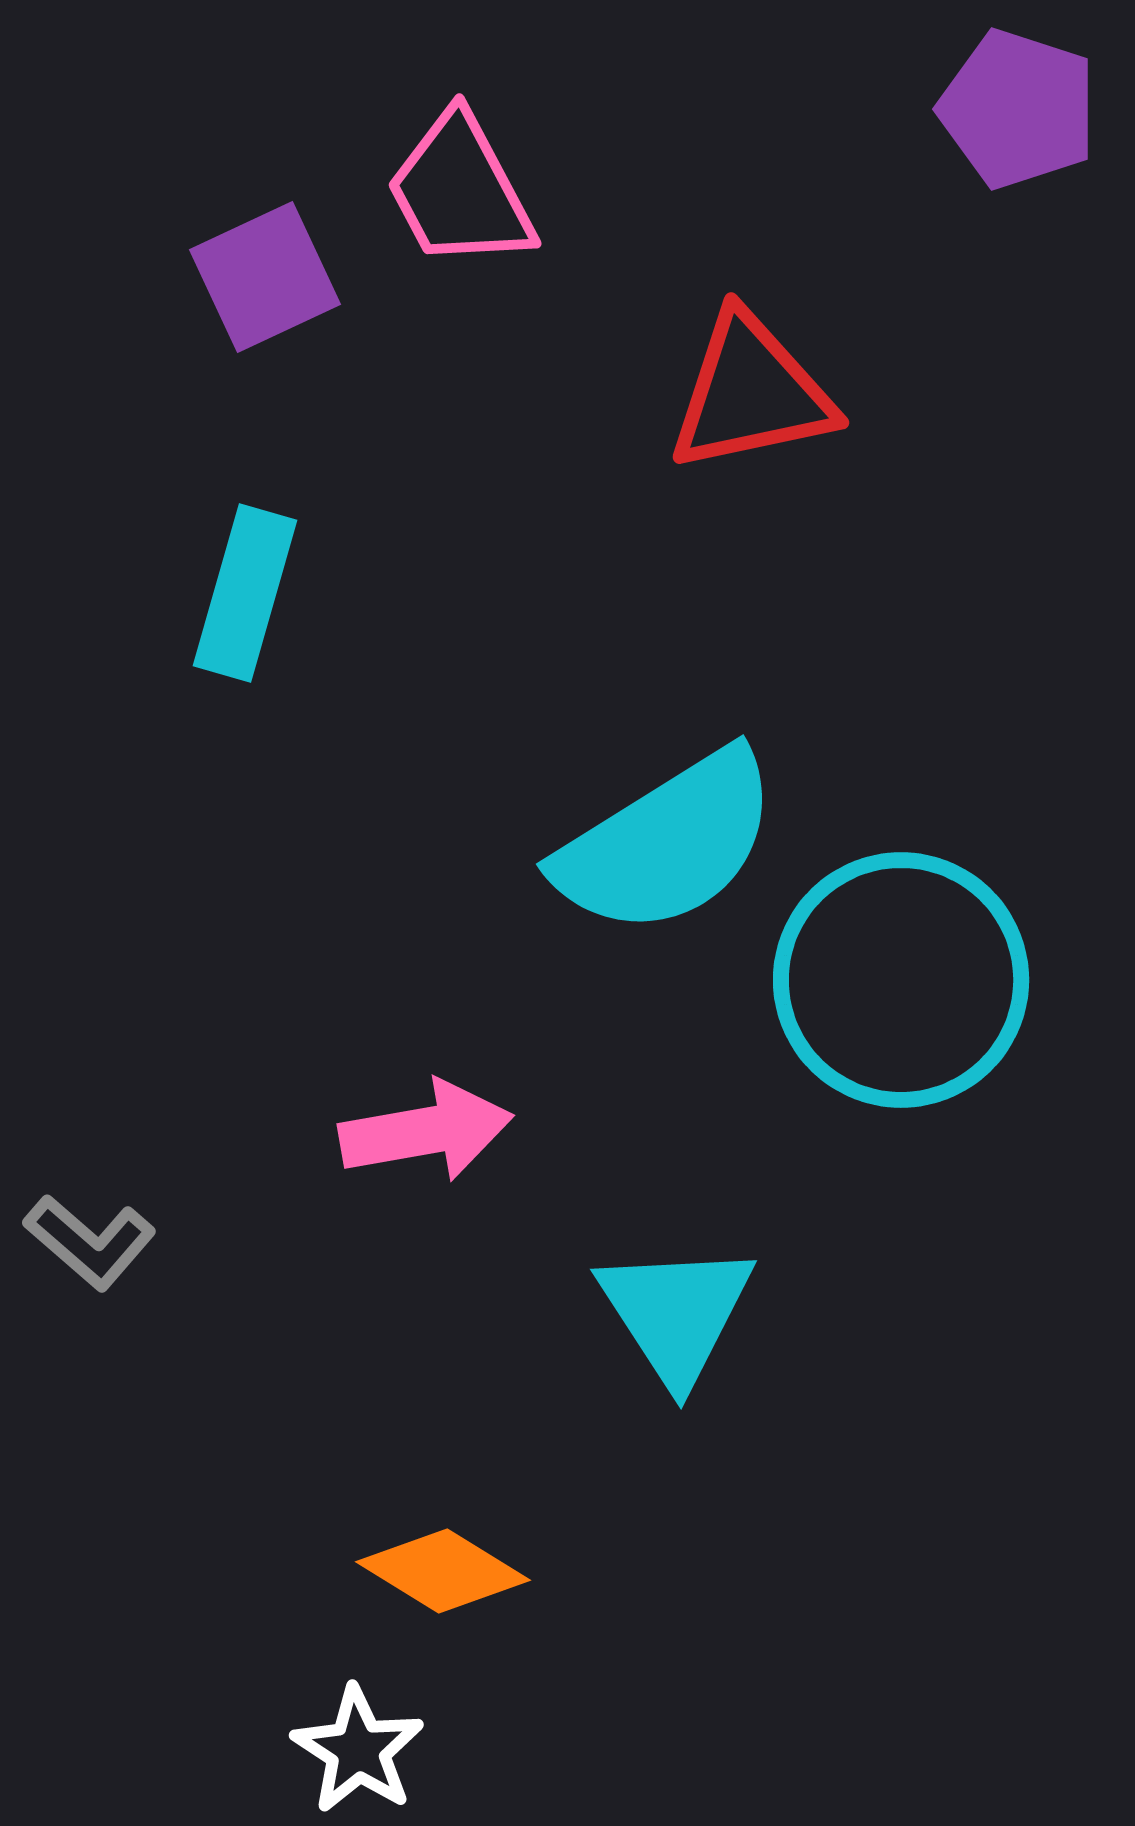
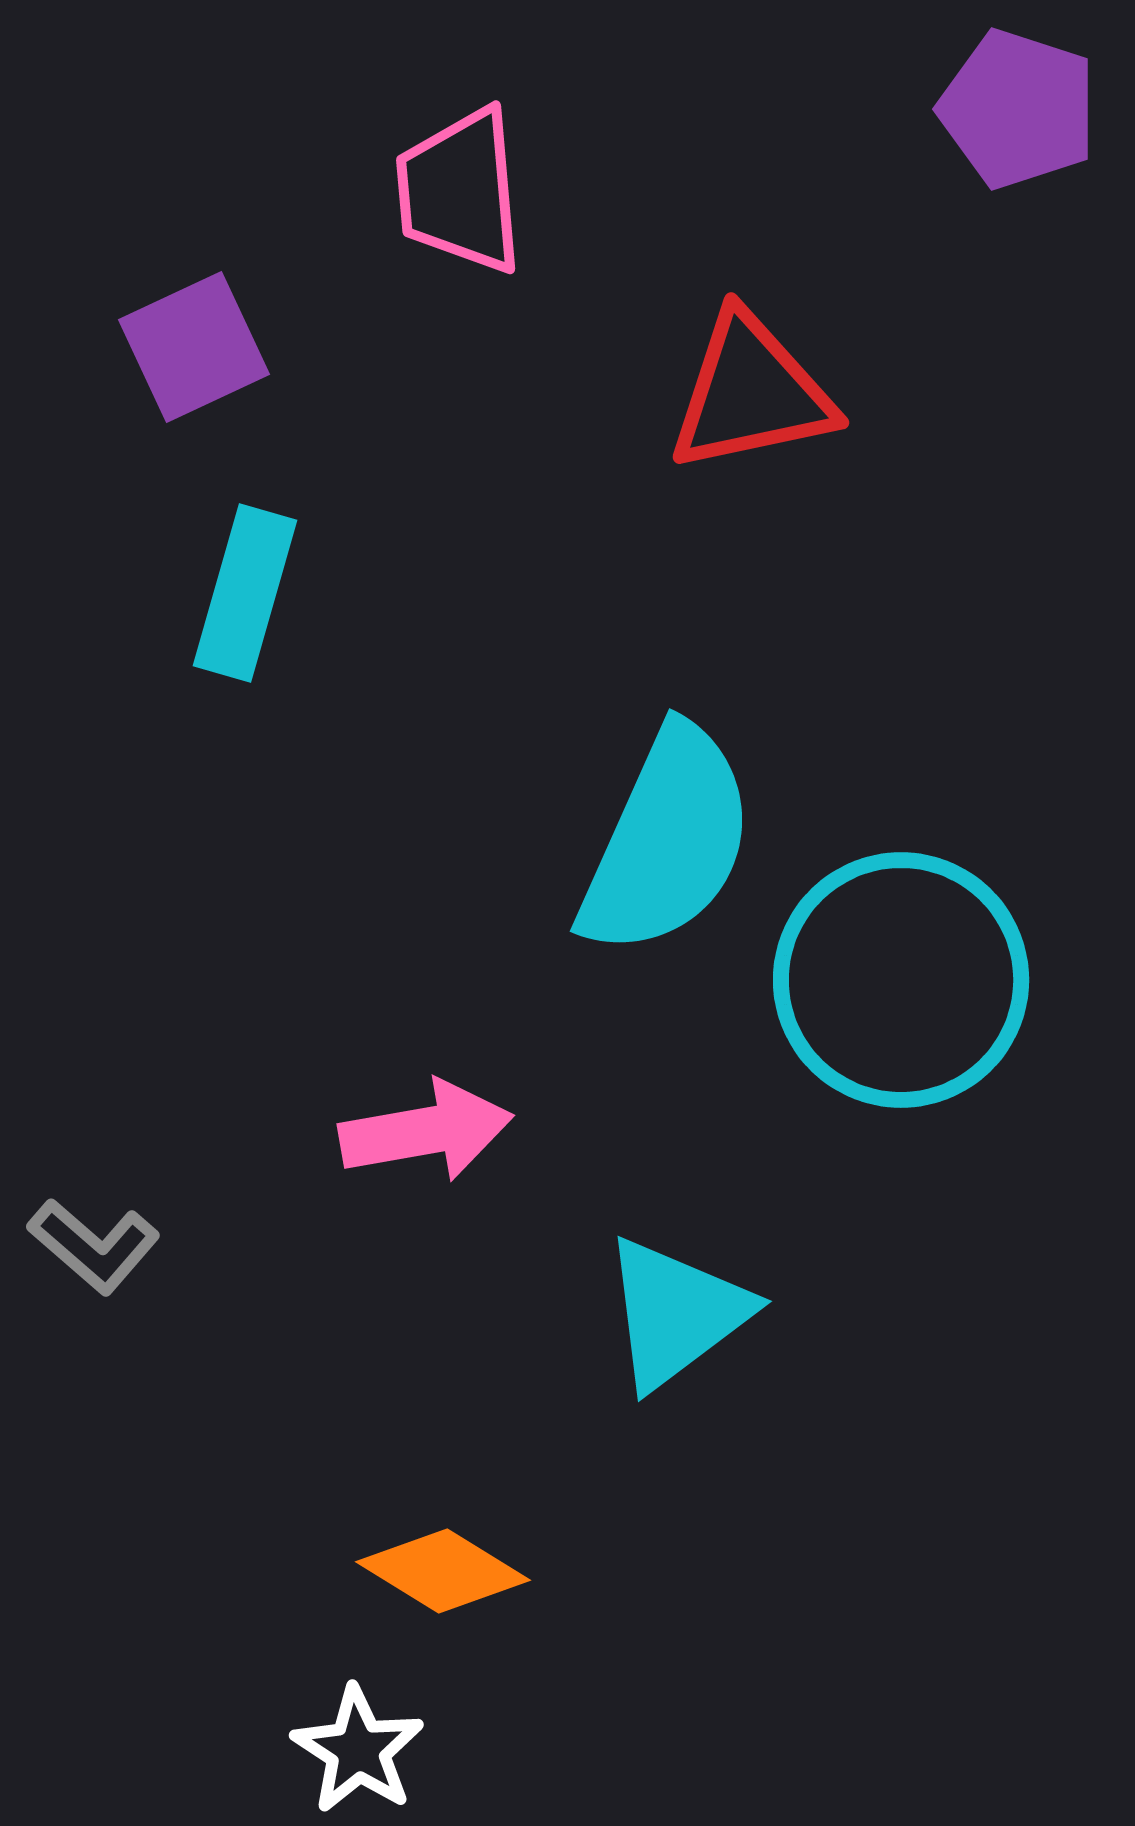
pink trapezoid: rotated 23 degrees clockwise
purple square: moved 71 px left, 70 px down
cyan semicircle: moved 2 px up; rotated 34 degrees counterclockwise
gray L-shape: moved 4 px right, 4 px down
cyan triangle: rotated 26 degrees clockwise
